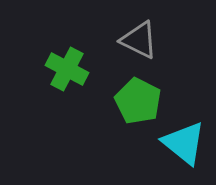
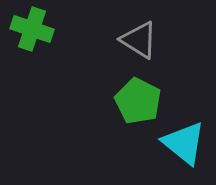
gray triangle: rotated 6 degrees clockwise
green cross: moved 35 px left, 40 px up; rotated 9 degrees counterclockwise
